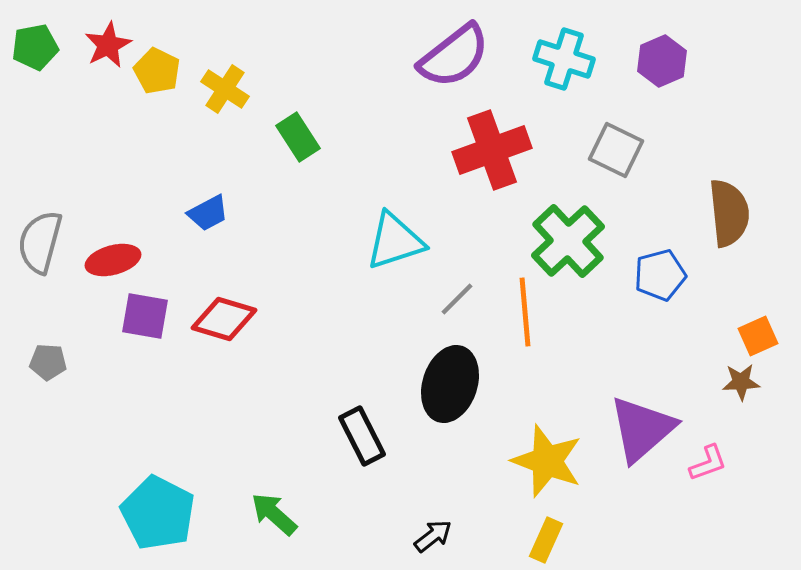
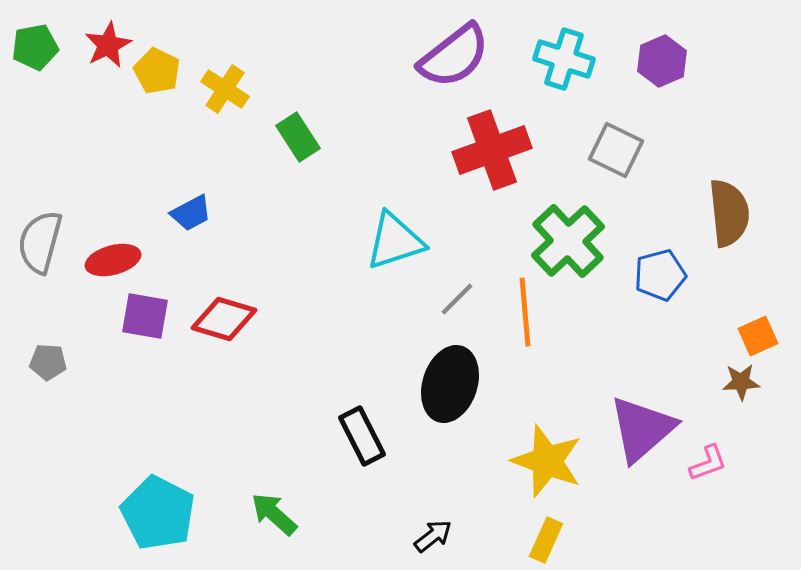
blue trapezoid: moved 17 px left
